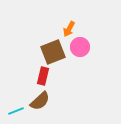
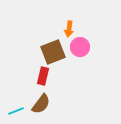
orange arrow: rotated 21 degrees counterclockwise
brown semicircle: moved 1 px right, 3 px down; rotated 10 degrees counterclockwise
